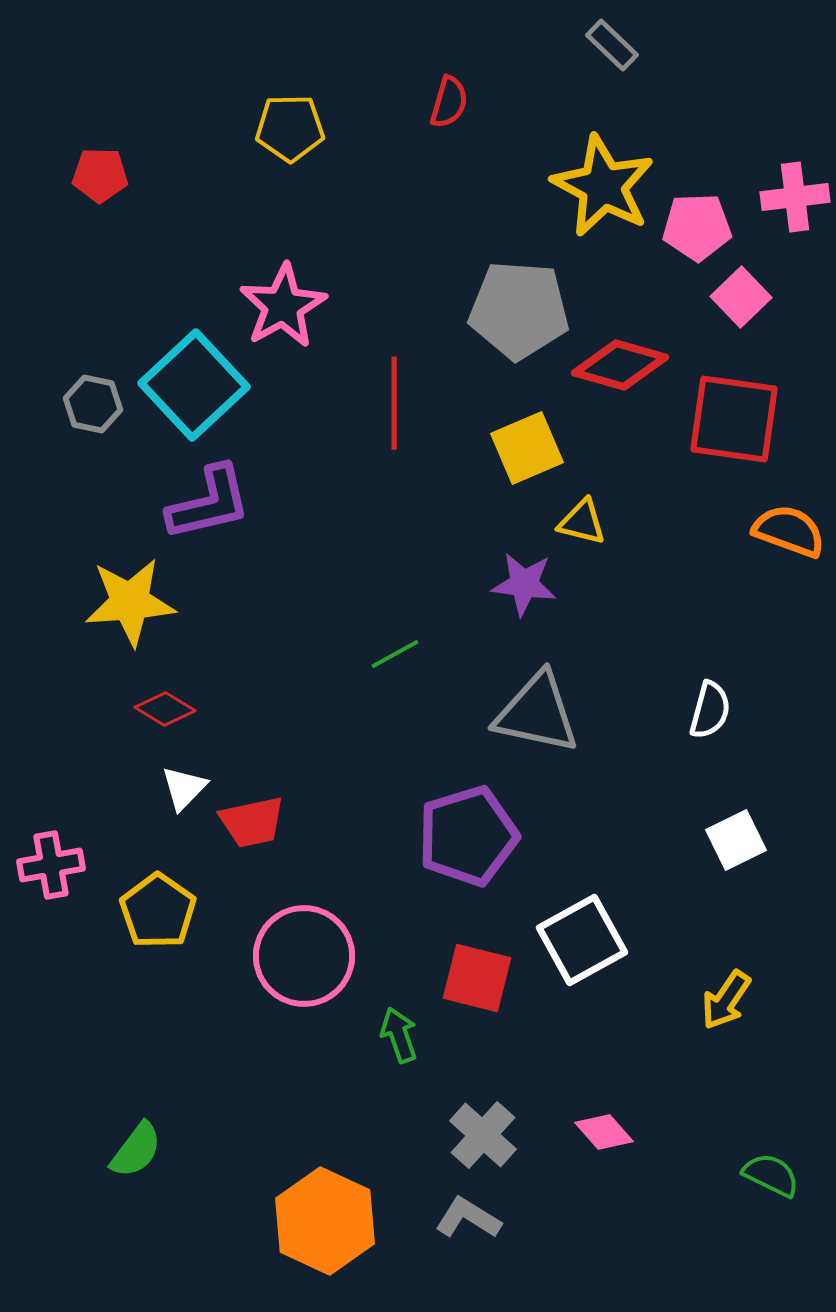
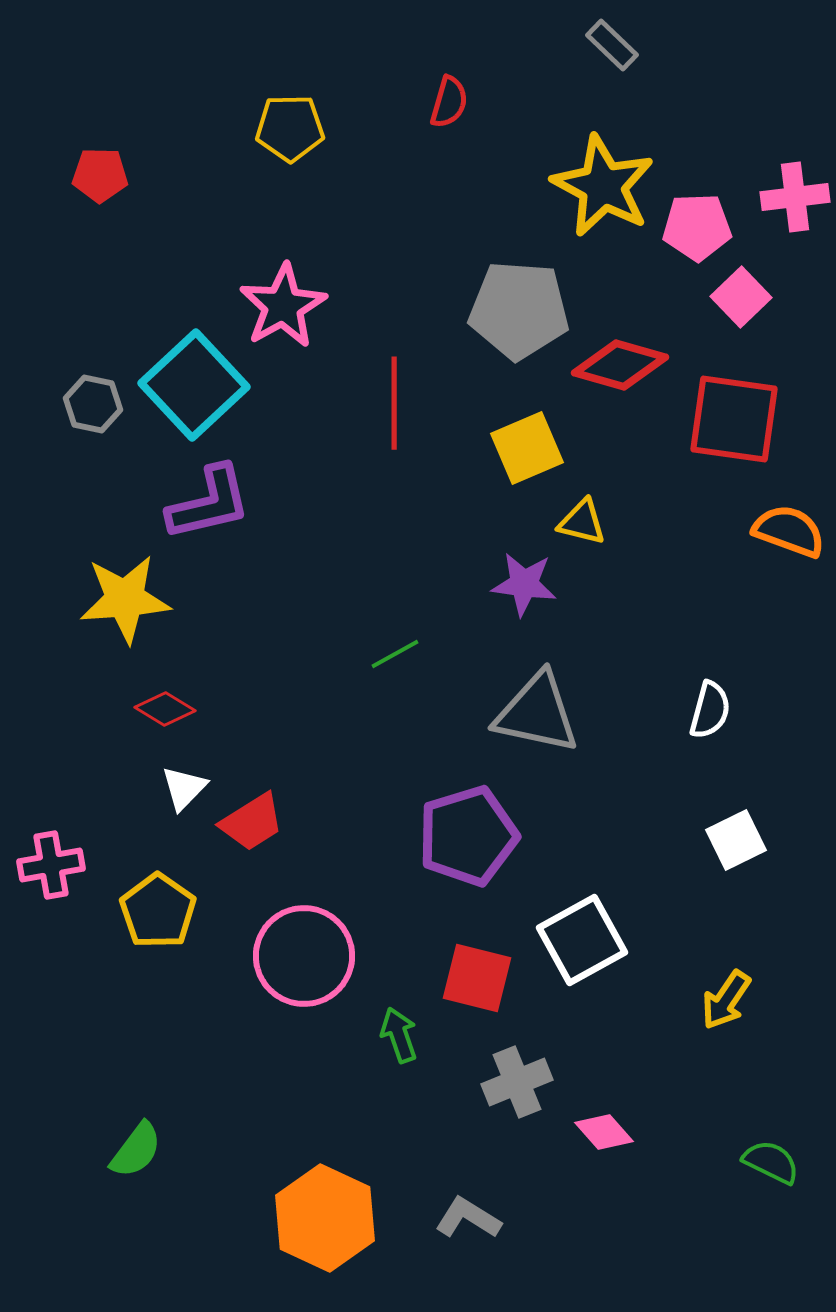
yellow star at (130, 602): moved 5 px left, 3 px up
red trapezoid at (252, 822): rotated 20 degrees counterclockwise
gray cross at (483, 1135): moved 34 px right, 53 px up; rotated 26 degrees clockwise
green semicircle at (771, 1175): moved 13 px up
orange hexagon at (325, 1221): moved 3 px up
